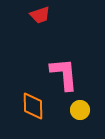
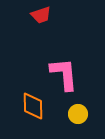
red trapezoid: moved 1 px right
yellow circle: moved 2 px left, 4 px down
